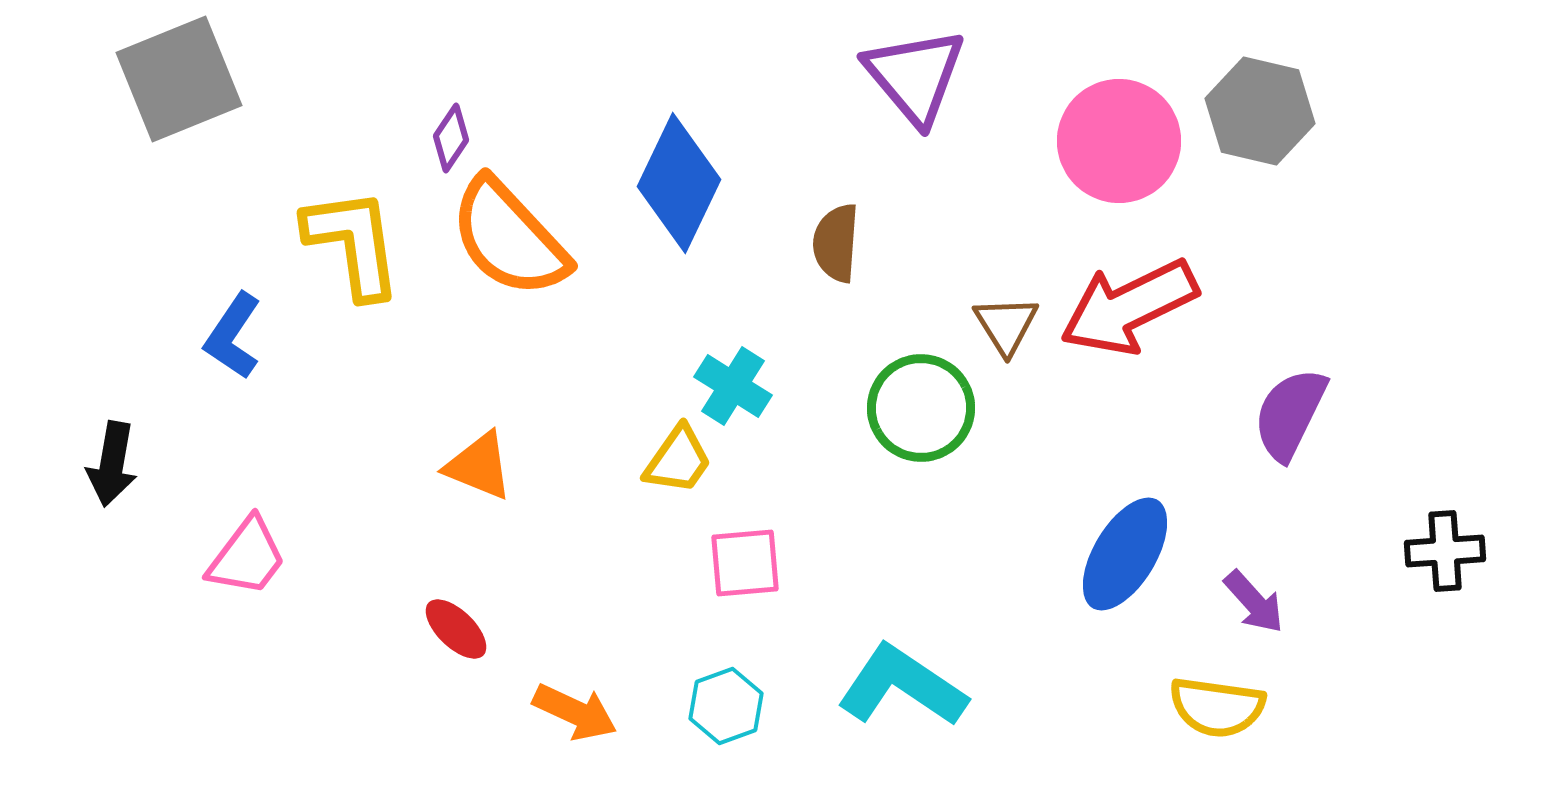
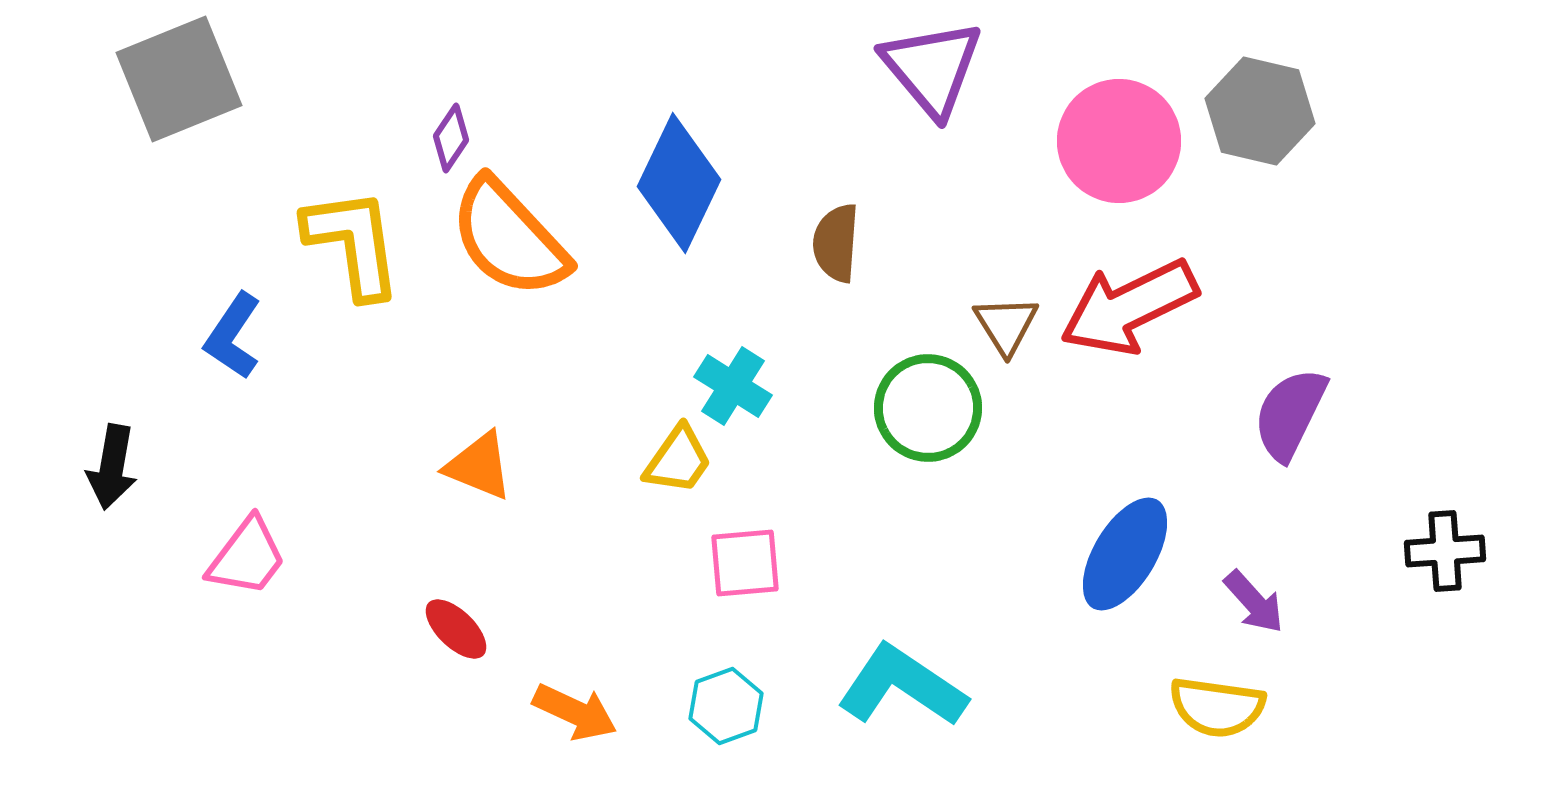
purple triangle: moved 17 px right, 8 px up
green circle: moved 7 px right
black arrow: moved 3 px down
